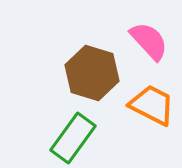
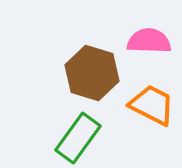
pink semicircle: rotated 45 degrees counterclockwise
green rectangle: moved 5 px right
